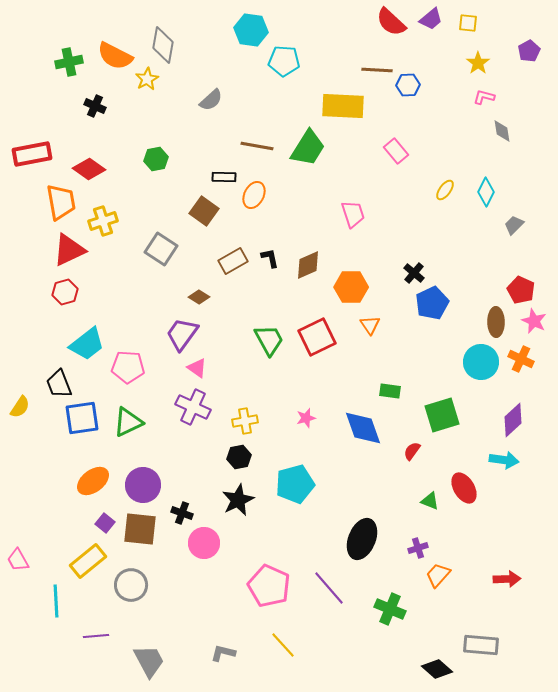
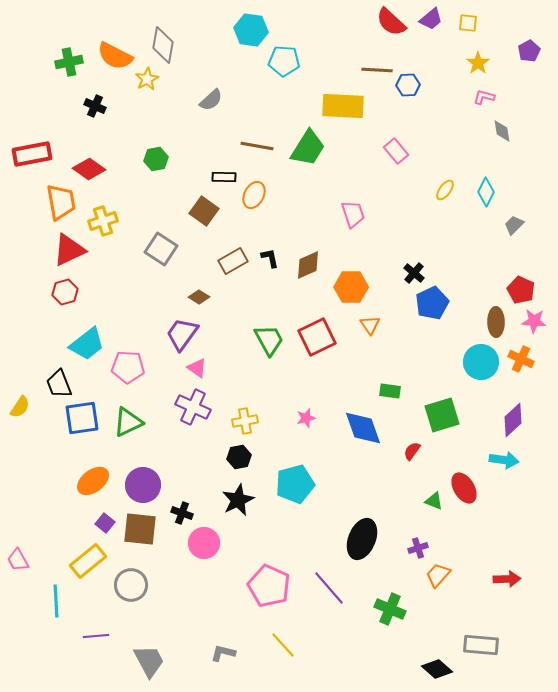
pink star at (534, 321): rotated 20 degrees counterclockwise
green triangle at (430, 501): moved 4 px right
